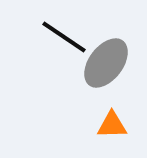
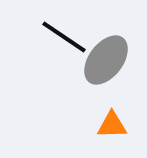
gray ellipse: moved 3 px up
